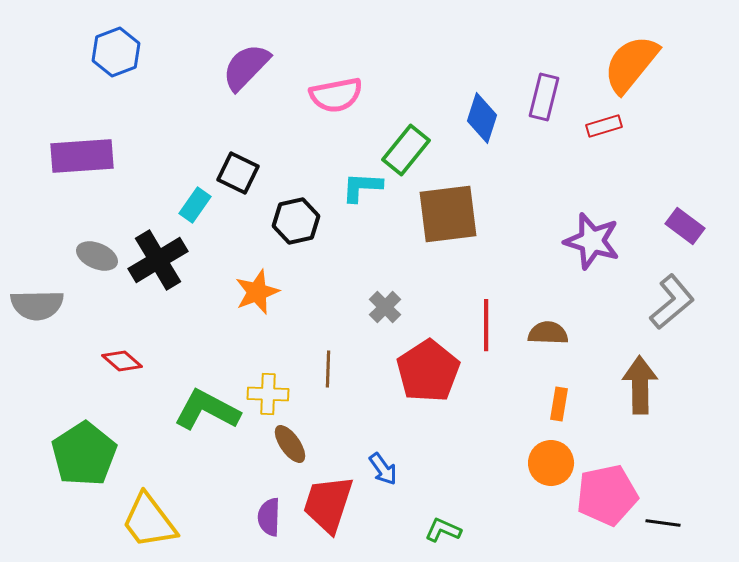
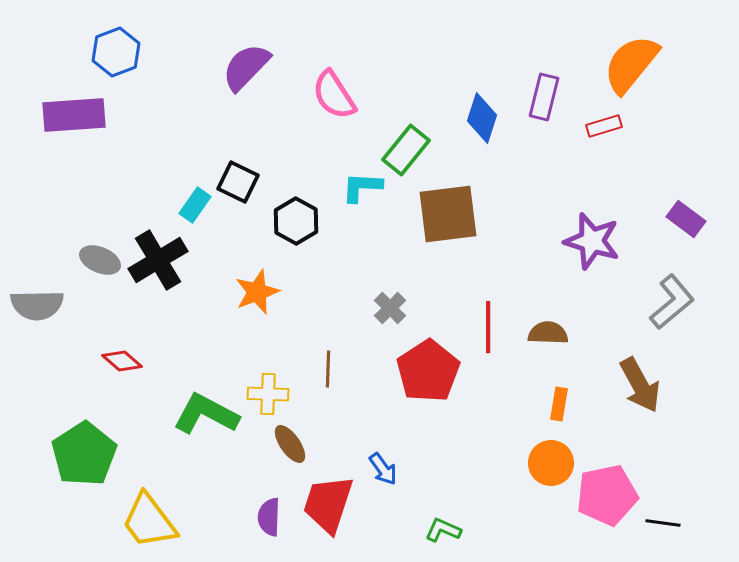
pink semicircle at (336, 95): moved 2 px left; rotated 68 degrees clockwise
purple rectangle at (82, 156): moved 8 px left, 41 px up
black square at (238, 173): moved 9 px down
black hexagon at (296, 221): rotated 18 degrees counterclockwise
purple rectangle at (685, 226): moved 1 px right, 7 px up
gray ellipse at (97, 256): moved 3 px right, 4 px down
gray cross at (385, 307): moved 5 px right, 1 px down
red line at (486, 325): moved 2 px right, 2 px down
brown arrow at (640, 385): rotated 152 degrees clockwise
green L-shape at (207, 410): moved 1 px left, 4 px down
